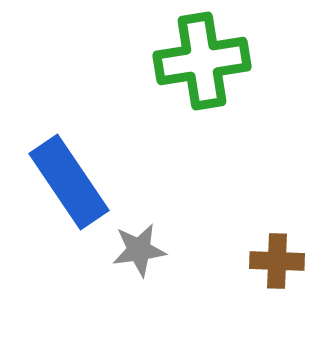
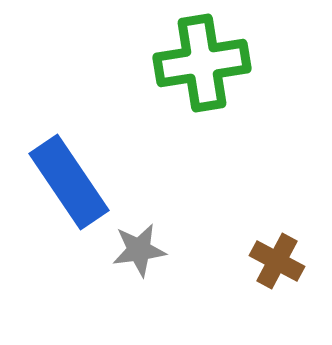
green cross: moved 2 px down
brown cross: rotated 26 degrees clockwise
